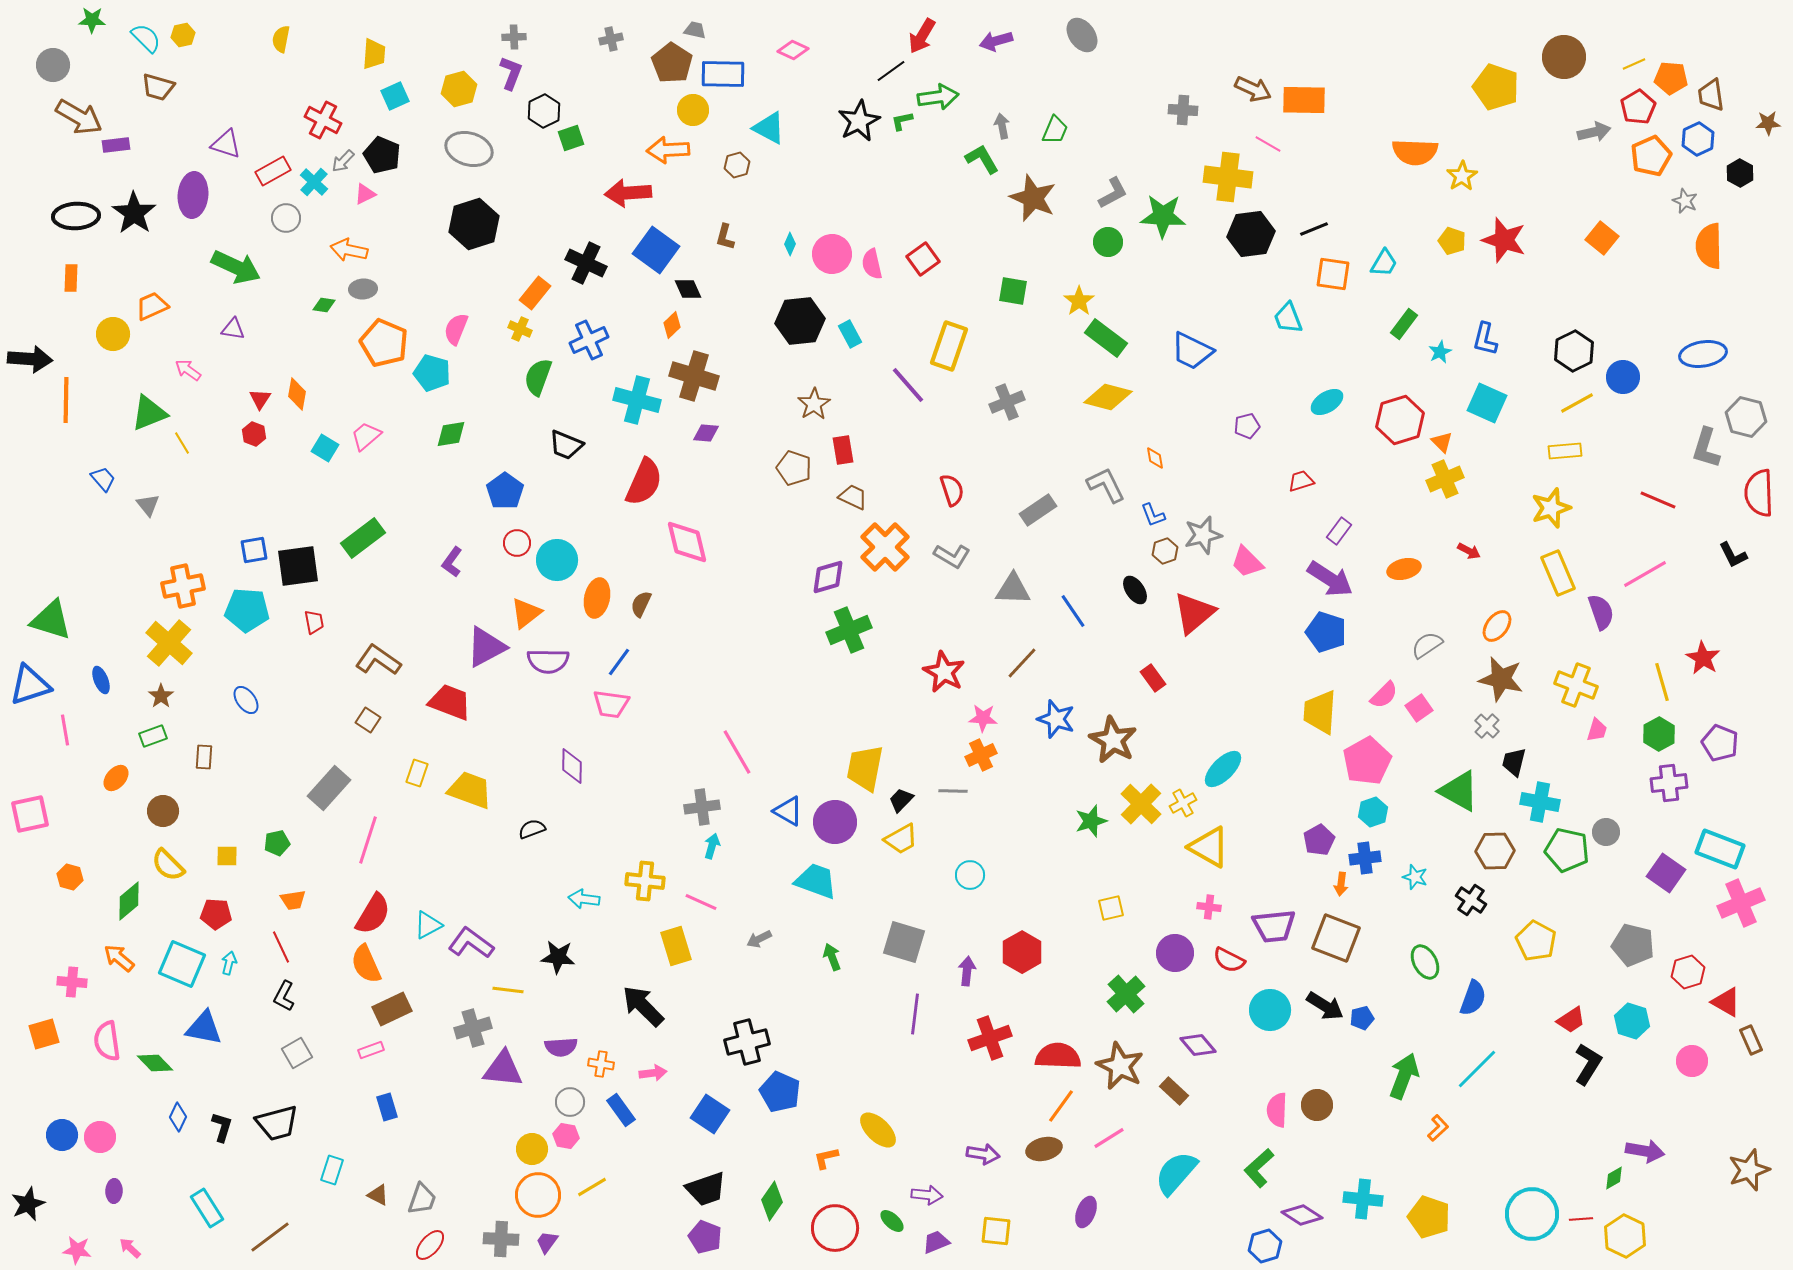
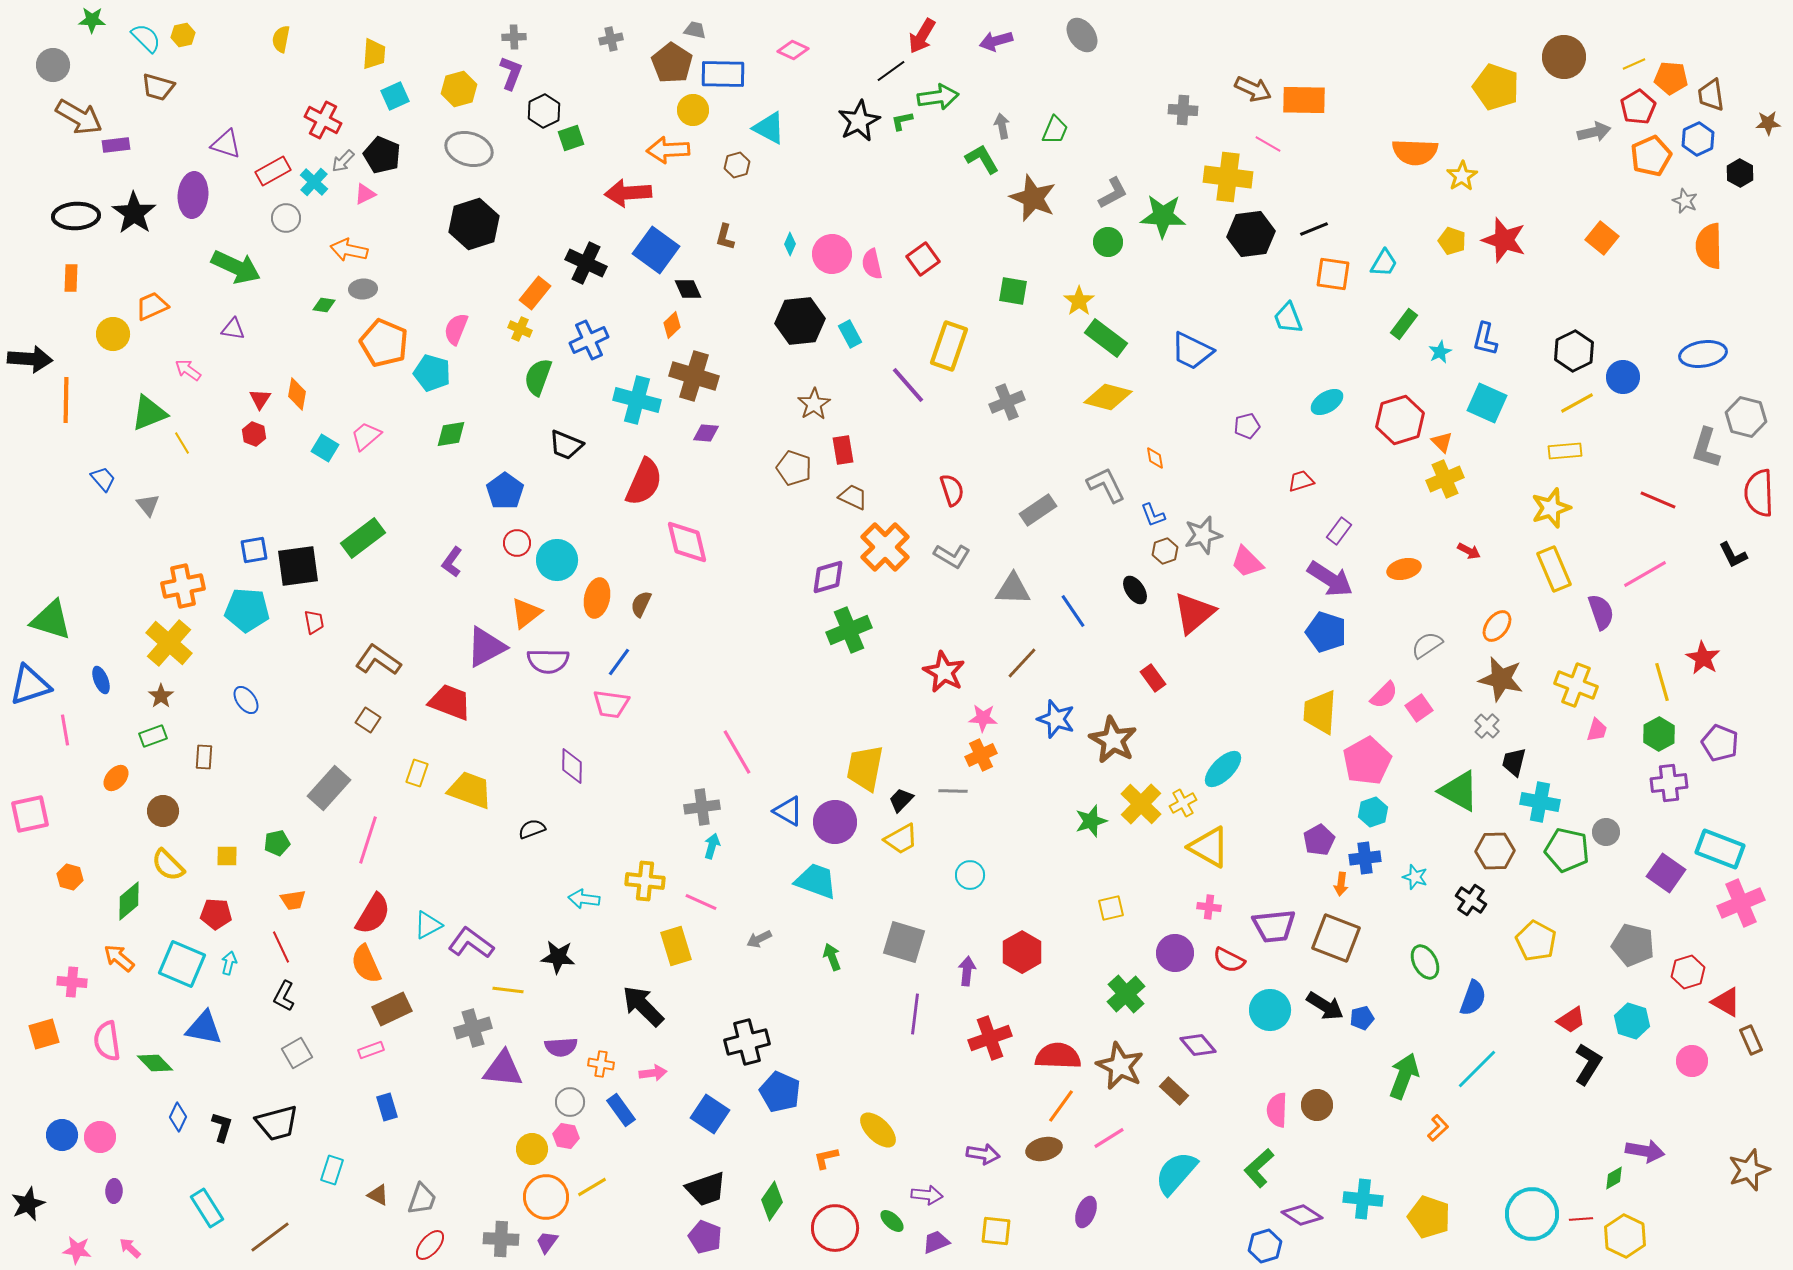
yellow rectangle at (1558, 573): moved 4 px left, 4 px up
orange circle at (538, 1195): moved 8 px right, 2 px down
